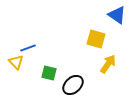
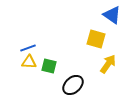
blue triangle: moved 5 px left
yellow triangle: moved 13 px right; rotated 42 degrees counterclockwise
green square: moved 7 px up
